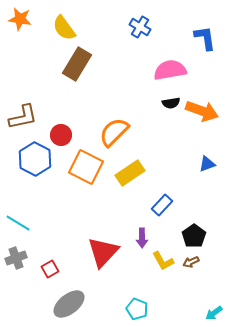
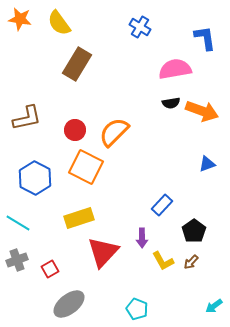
yellow semicircle: moved 5 px left, 5 px up
pink semicircle: moved 5 px right, 1 px up
brown L-shape: moved 4 px right, 1 px down
red circle: moved 14 px right, 5 px up
blue hexagon: moved 19 px down
yellow rectangle: moved 51 px left, 45 px down; rotated 16 degrees clockwise
black pentagon: moved 5 px up
gray cross: moved 1 px right, 2 px down
brown arrow: rotated 21 degrees counterclockwise
cyan arrow: moved 7 px up
